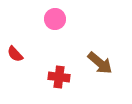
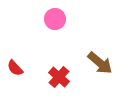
red semicircle: moved 14 px down
red cross: rotated 35 degrees clockwise
